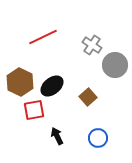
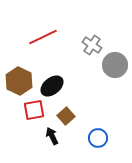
brown hexagon: moved 1 px left, 1 px up
brown square: moved 22 px left, 19 px down
black arrow: moved 5 px left
